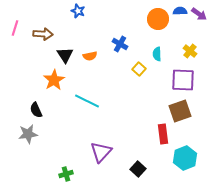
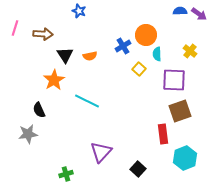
blue star: moved 1 px right
orange circle: moved 12 px left, 16 px down
blue cross: moved 3 px right, 2 px down; rotated 28 degrees clockwise
purple square: moved 9 px left
black semicircle: moved 3 px right
